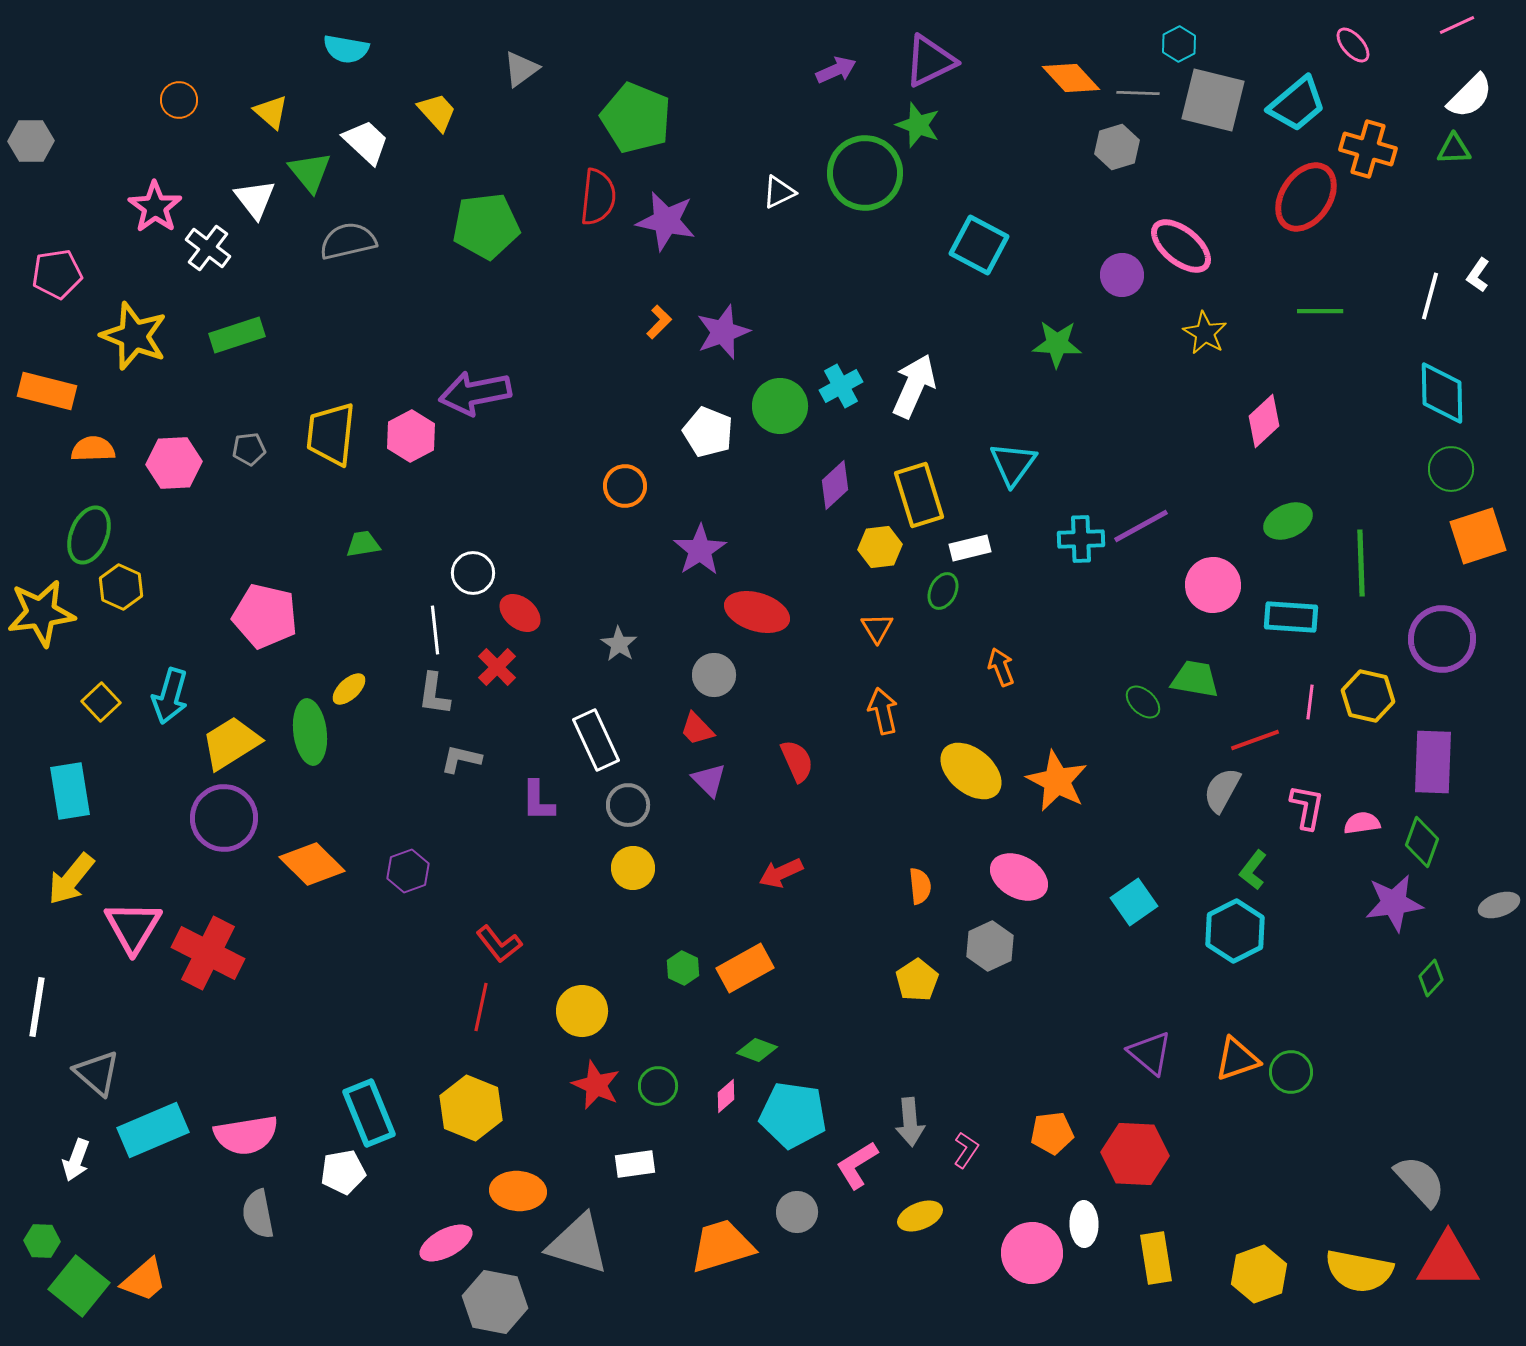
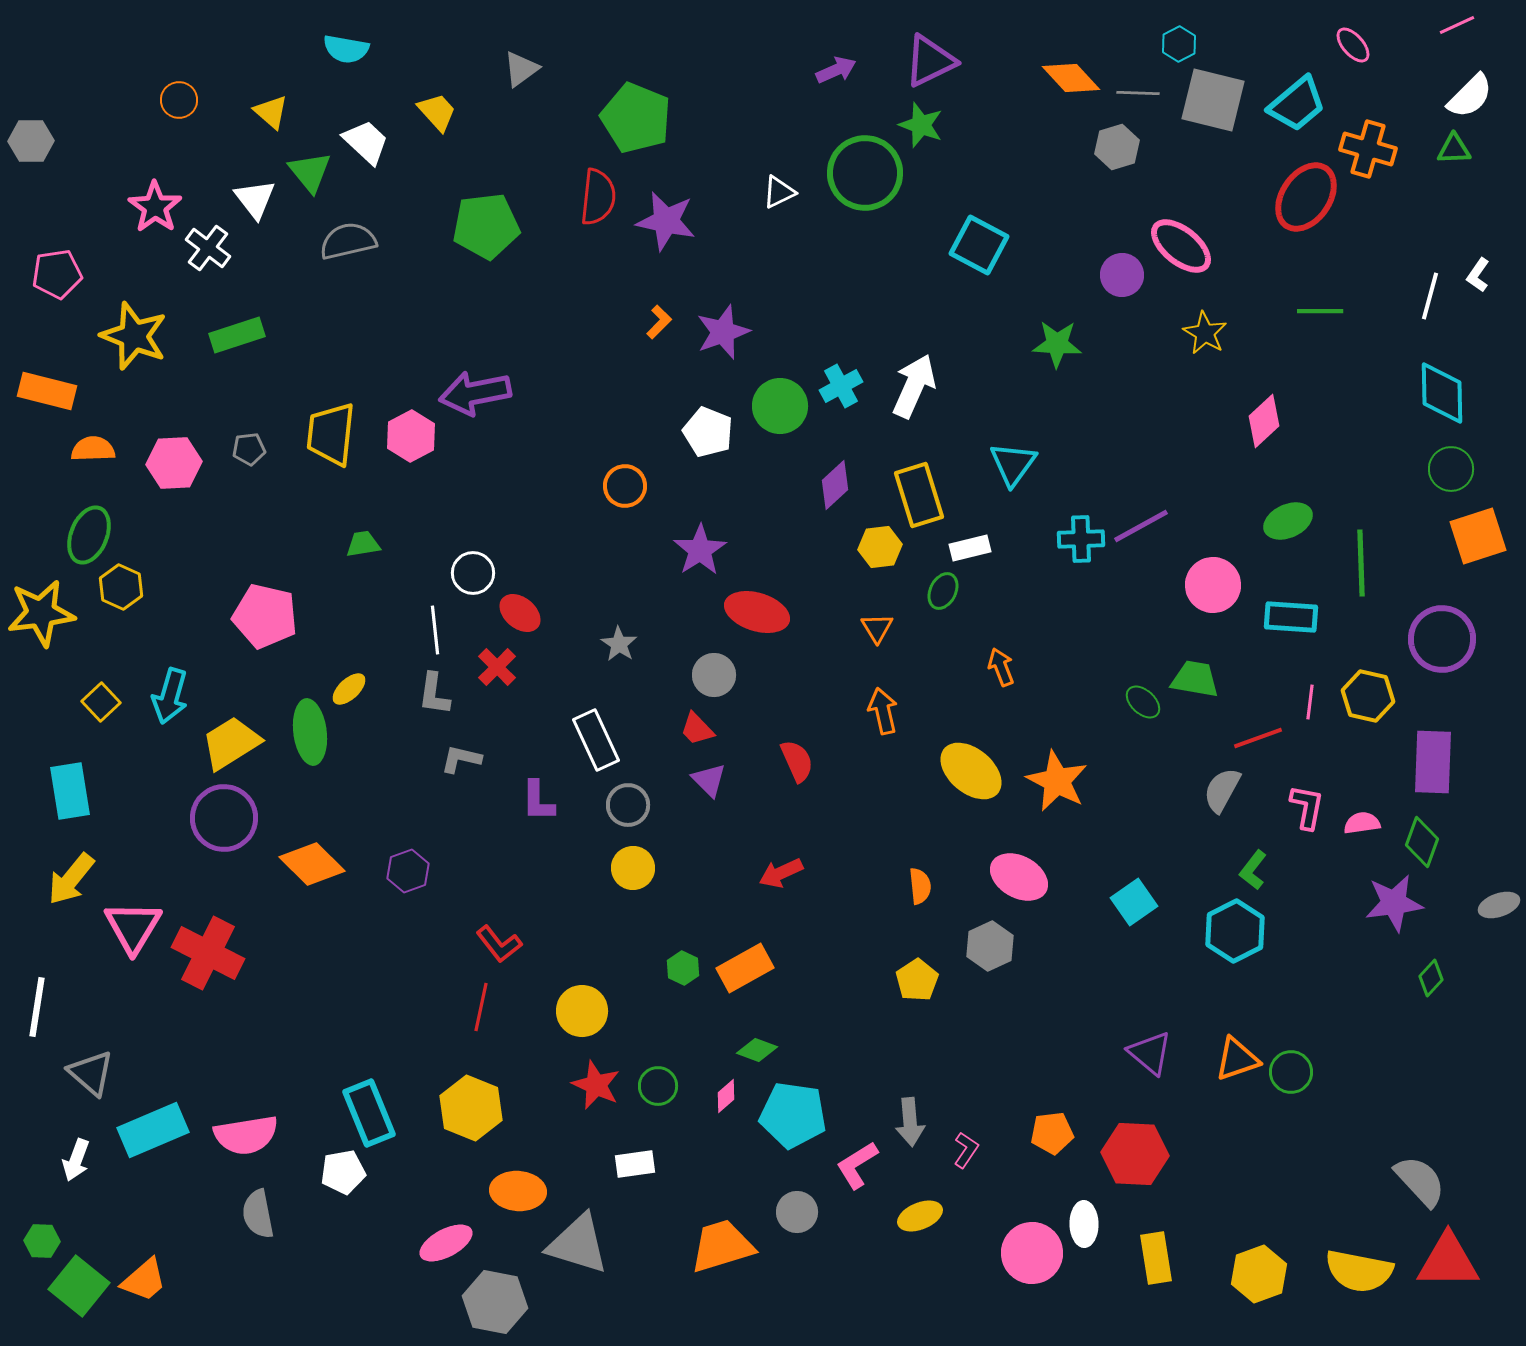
green star at (918, 125): moved 3 px right
red line at (1255, 740): moved 3 px right, 2 px up
gray triangle at (97, 1073): moved 6 px left
